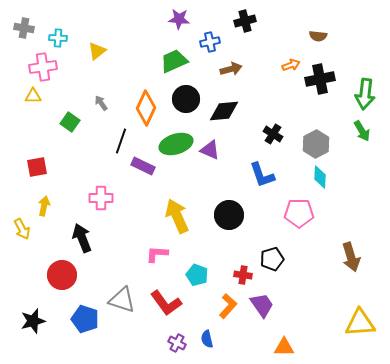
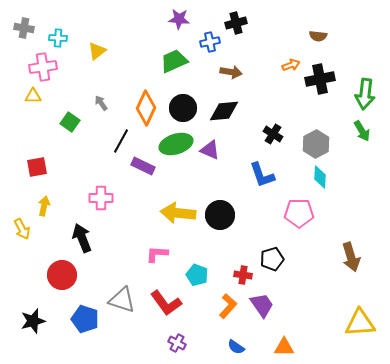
black cross at (245, 21): moved 9 px left, 2 px down
brown arrow at (231, 69): moved 3 px down; rotated 25 degrees clockwise
black circle at (186, 99): moved 3 px left, 9 px down
black line at (121, 141): rotated 10 degrees clockwise
black circle at (229, 215): moved 9 px left
yellow arrow at (177, 216): moved 1 px right, 3 px up; rotated 60 degrees counterclockwise
blue semicircle at (207, 339): moved 29 px right, 8 px down; rotated 42 degrees counterclockwise
